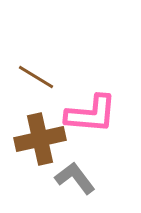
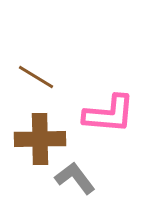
pink L-shape: moved 18 px right
brown cross: rotated 12 degrees clockwise
